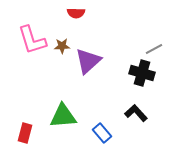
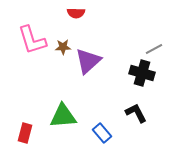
brown star: moved 1 px right, 1 px down
black L-shape: rotated 15 degrees clockwise
